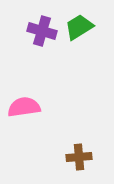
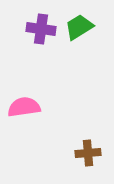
purple cross: moved 1 px left, 2 px up; rotated 8 degrees counterclockwise
brown cross: moved 9 px right, 4 px up
